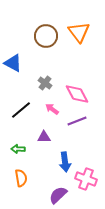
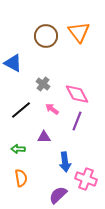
gray cross: moved 2 px left, 1 px down
purple line: rotated 48 degrees counterclockwise
